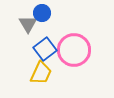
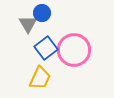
blue square: moved 1 px right, 1 px up
yellow trapezoid: moved 1 px left, 5 px down
